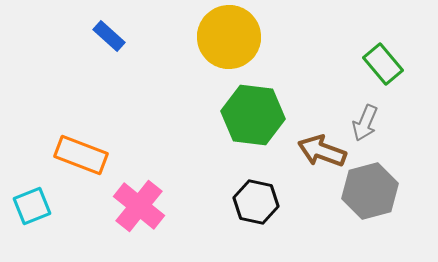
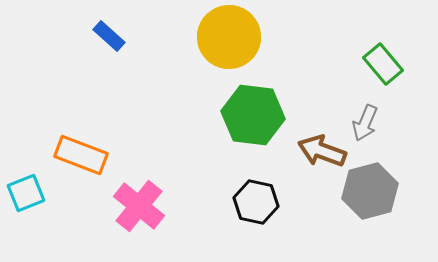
cyan square: moved 6 px left, 13 px up
